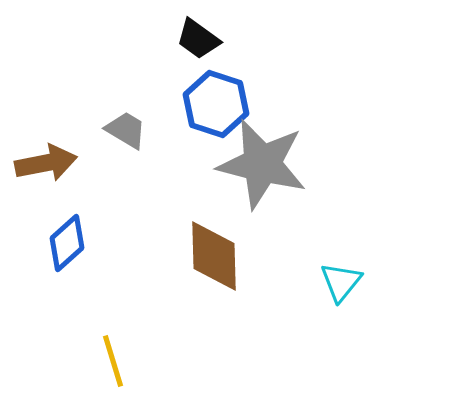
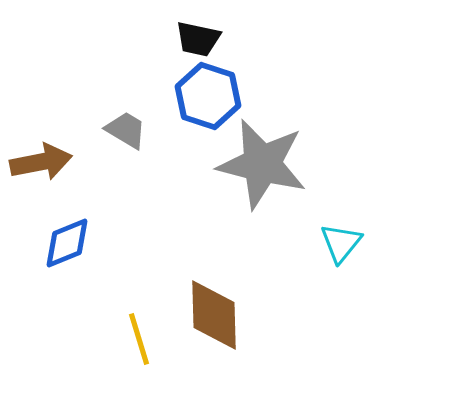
black trapezoid: rotated 24 degrees counterclockwise
blue hexagon: moved 8 px left, 8 px up
brown arrow: moved 5 px left, 1 px up
blue diamond: rotated 20 degrees clockwise
brown diamond: moved 59 px down
cyan triangle: moved 39 px up
yellow line: moved 26 px right, 22 px up
